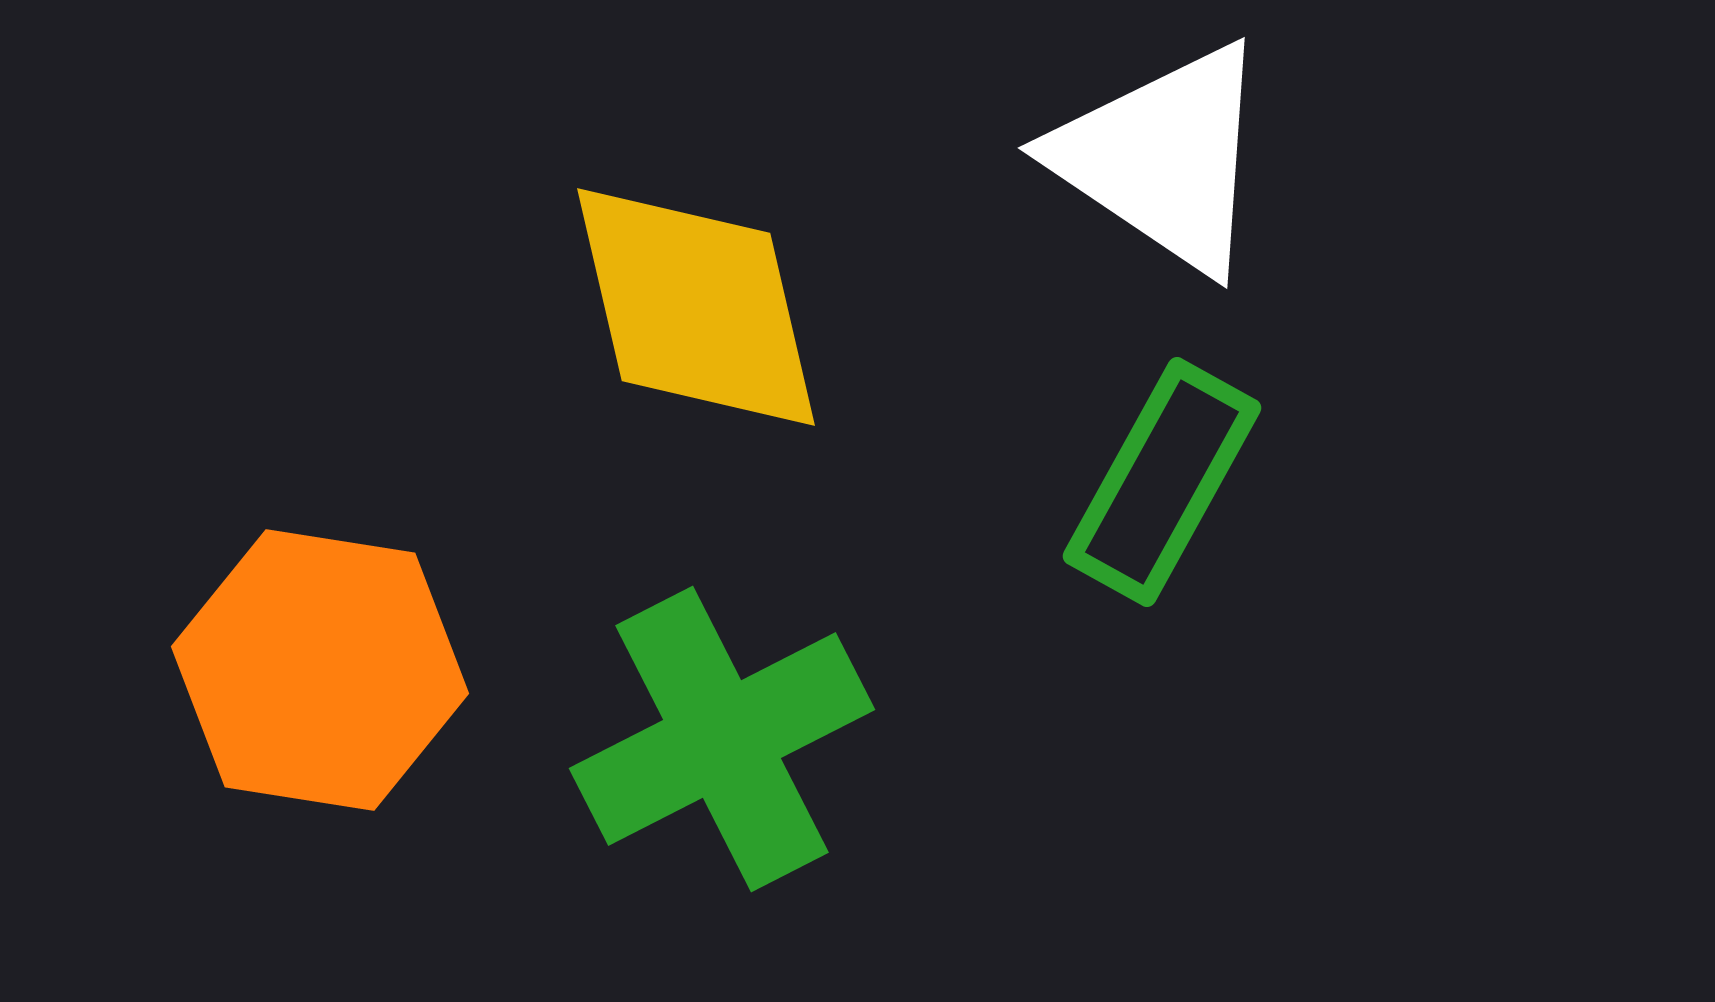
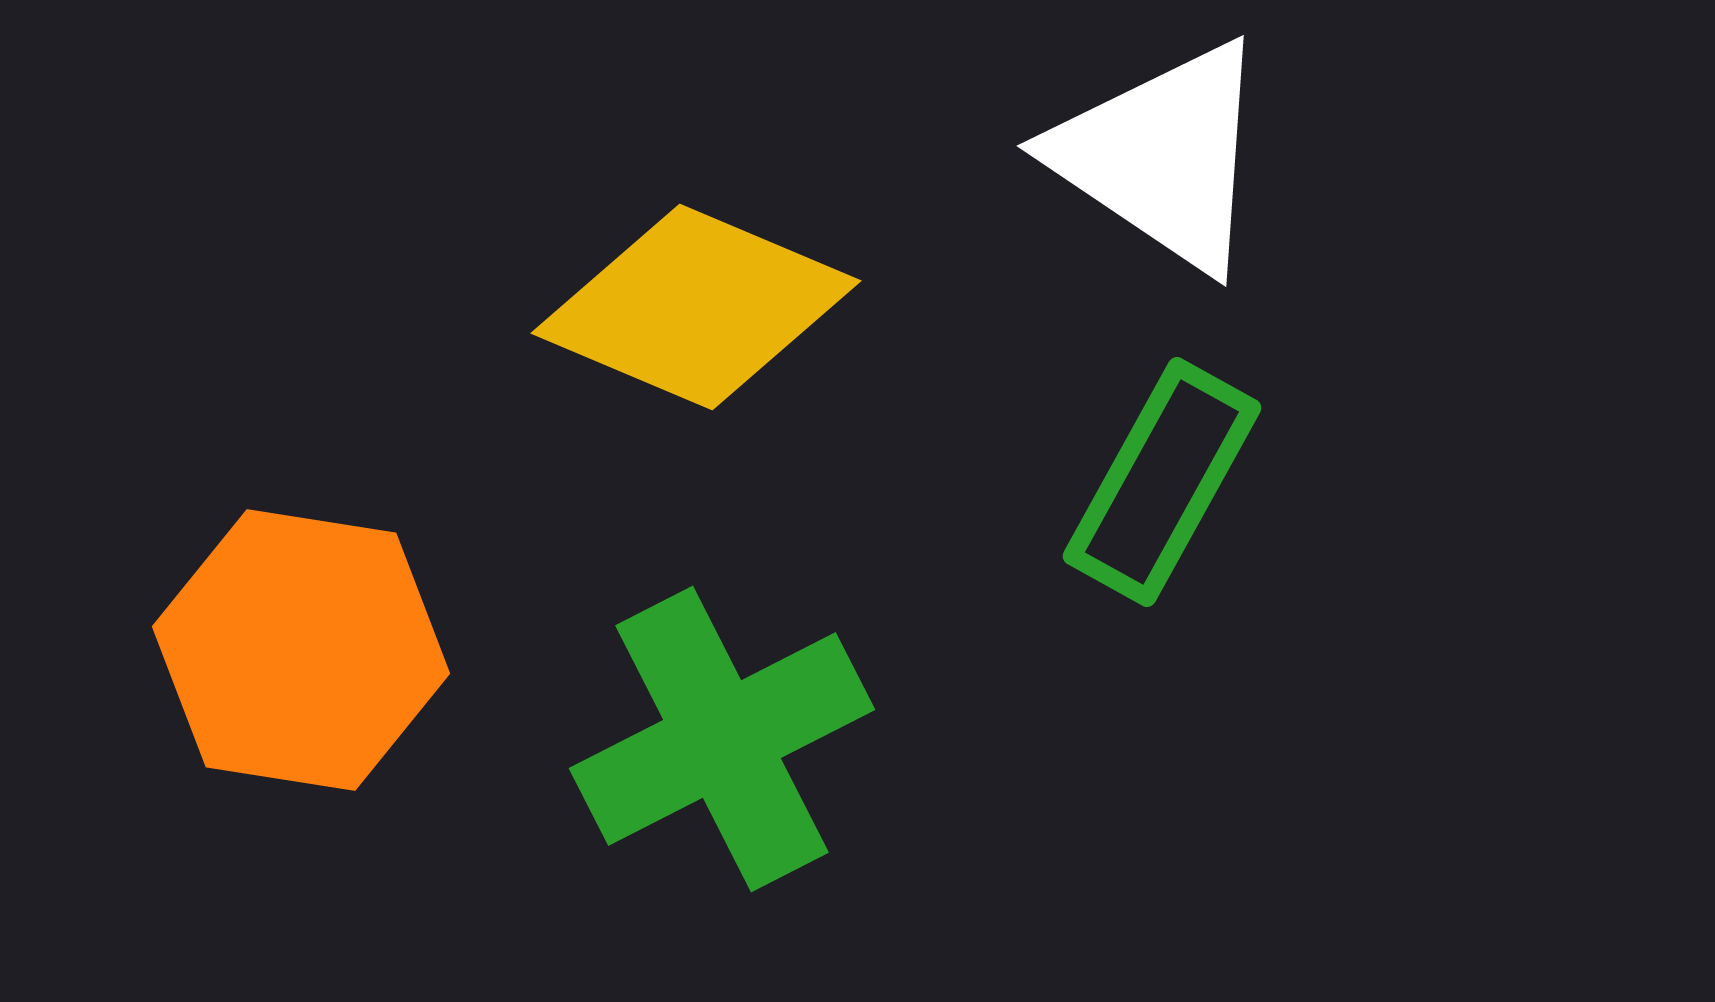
white triangle: moved 1 px left, 2 px up
yellow diamond: rotated 54 degrees counterclockwise
orange hexagon: moved 19 px left, 20 px up
